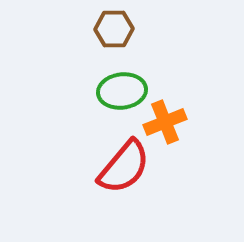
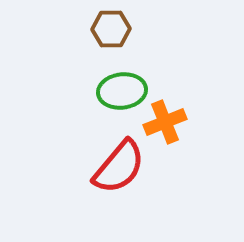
brown hexagon: moved 3 px left
red semicircle: moved 5 px left
